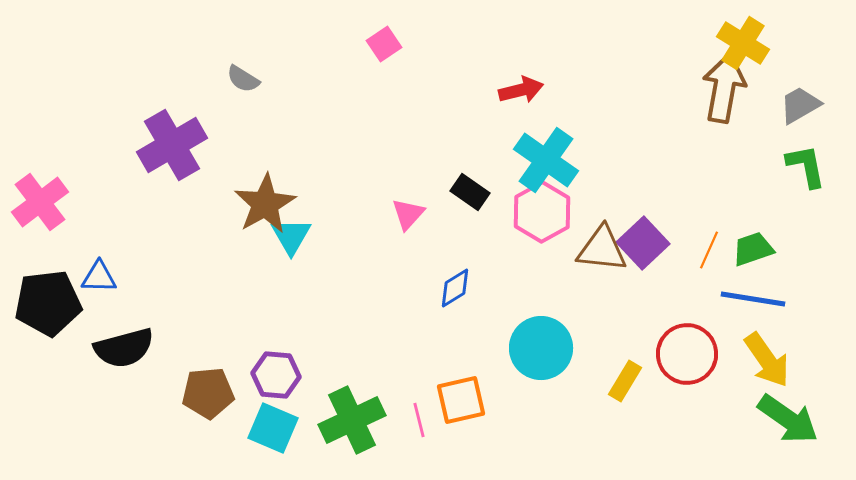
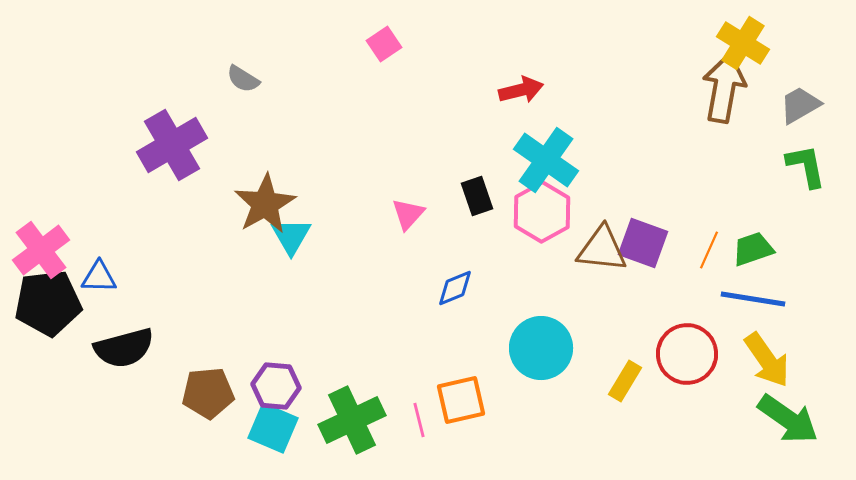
black rectangle: moved 7 px right, 4 px down; rotated 36 degrees clockwise
pink cross: moved 1 px right, 48 px down
purple square: rotated 27 degrees counterclockwise
blue diamond: rotated 9 degrees clockwise
purple hexagon: moved 11 px down
